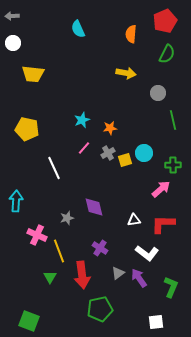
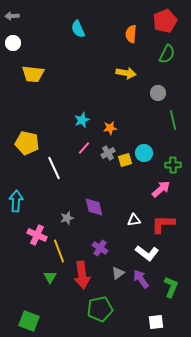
yellow pentagon: moved 14 px down
purple arrow: moved 2 px right, 1 px down
